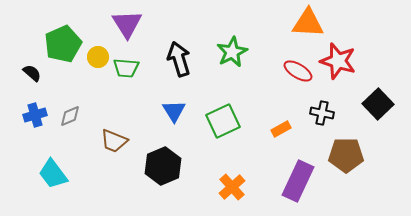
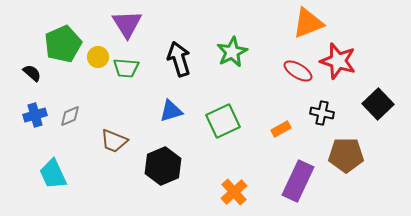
orange triangle: rotated 24 degrees counterclockwise
blue triangle: moved 3 px left; rotated 45 degrees clockwise
cyan trapezoid: rotated 12 degrees clockwise
orange cross: moved 2 px right, 5 px down
